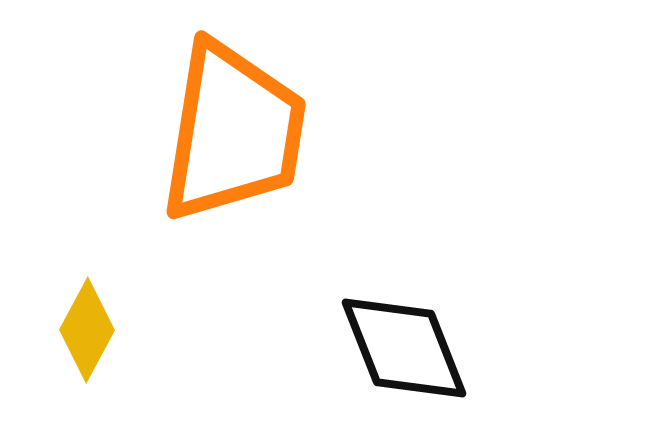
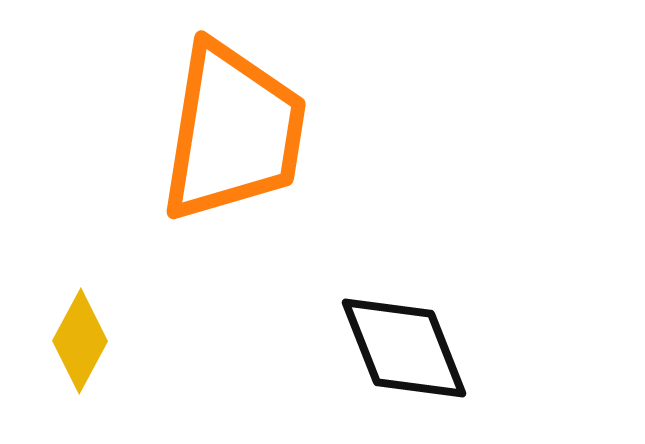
yellow diamond: moved 7 px left, 11 px down
